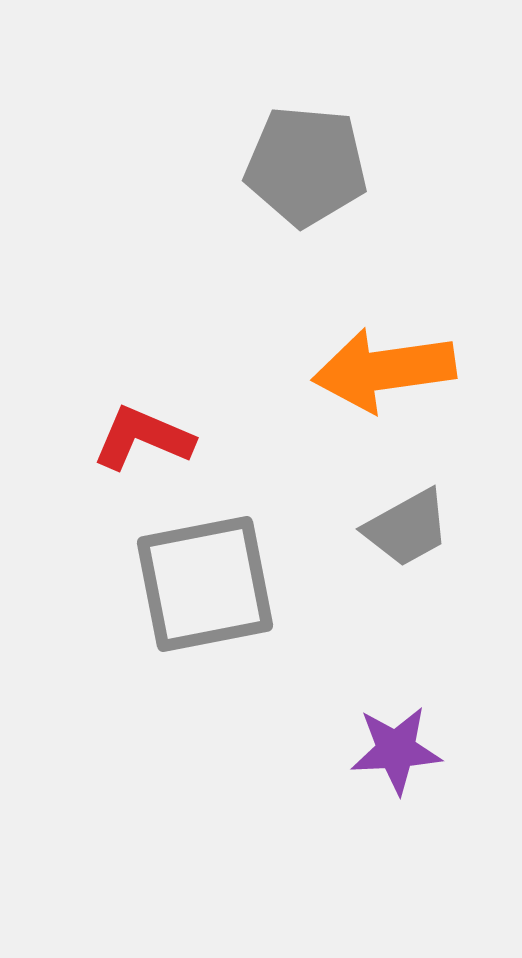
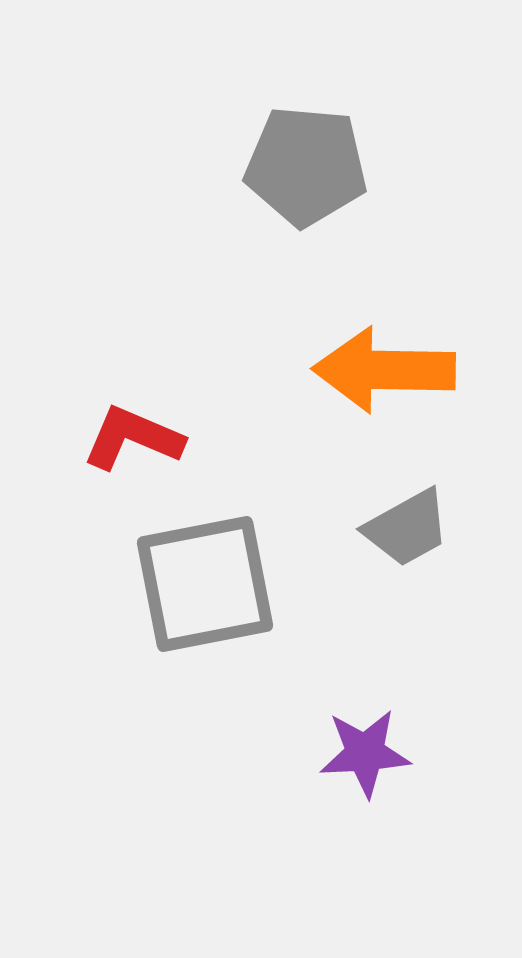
orange arrow: rotated 9 degrees clockwise
red L-shape: moved 10 px left
purple star: moved 31 px left, 3 px down
